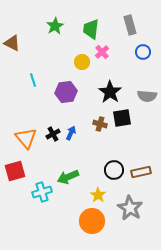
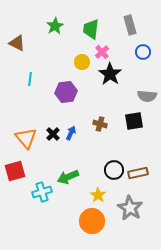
brown triangle: moved 5 px right
cyan line: moved 3 px left, 1 px up; rotated 24 degrees clockwise
black star: moved 18 px up
black square: moved 12 px right, 3 px down
black cross: rotated 16 degrees counterclockwise
brown rectangle: moved 3 px left, 1 px down
